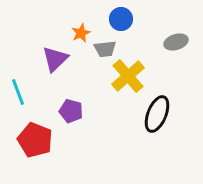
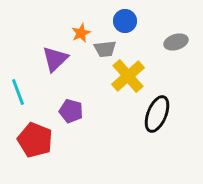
blue circle: moved 4 px right, 2 px down
